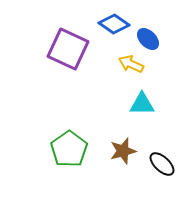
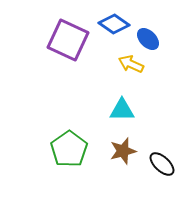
purple square: moved 9 px up
cyan triangle: moved 20 px left, 6 px down
